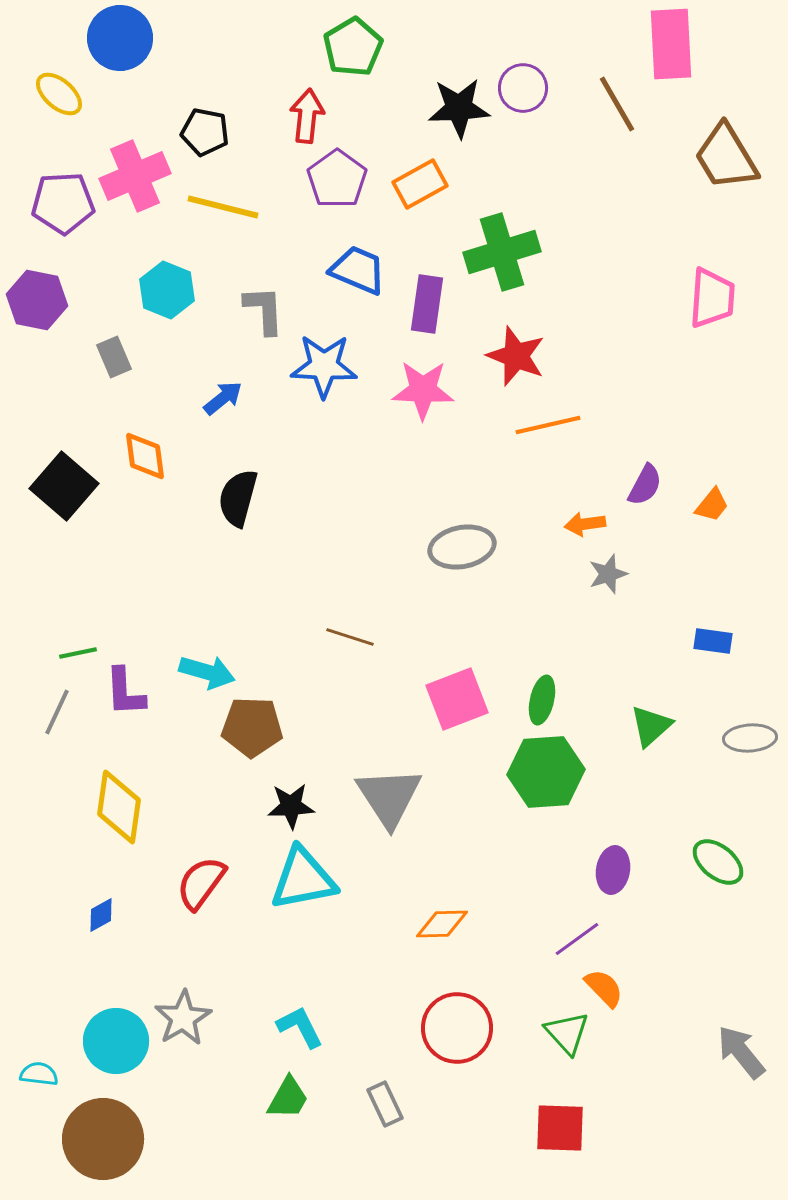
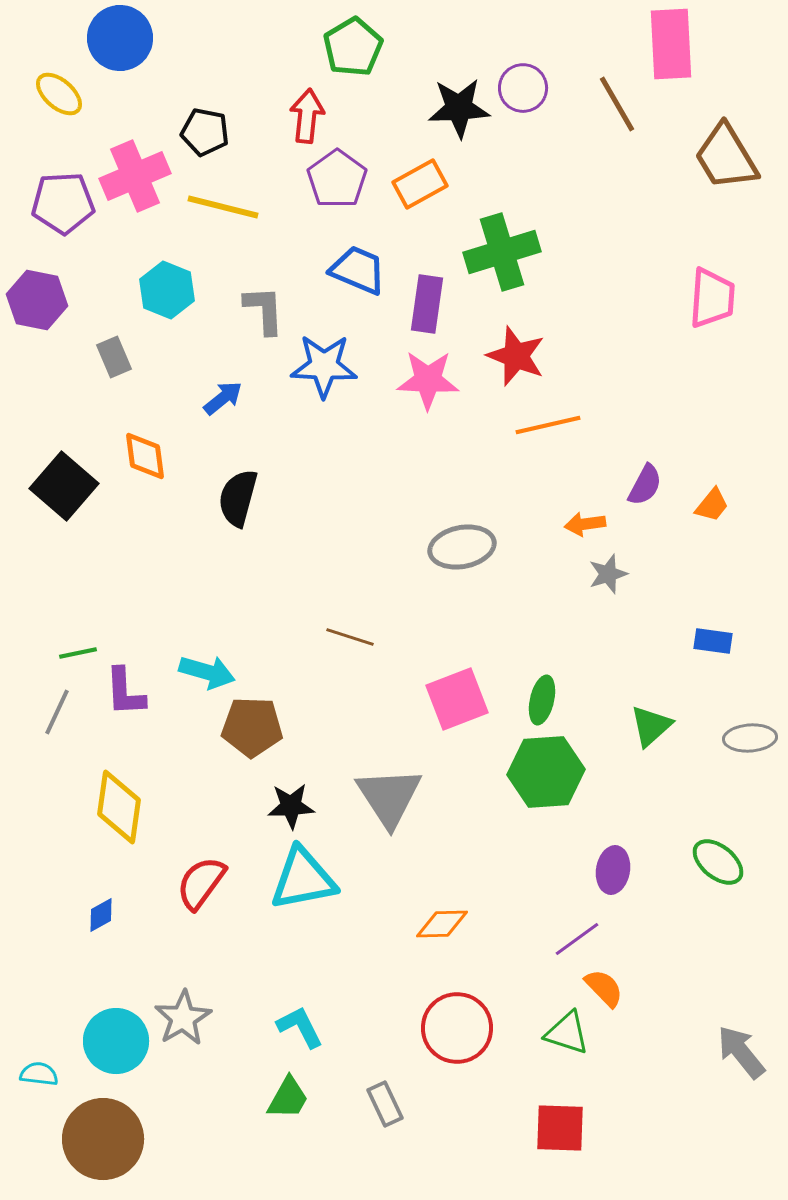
pink star at (423, 390): moved 5 px right, 10 px up
green triangle at (567, 1033): rotated 30 degrees counterclockwise
